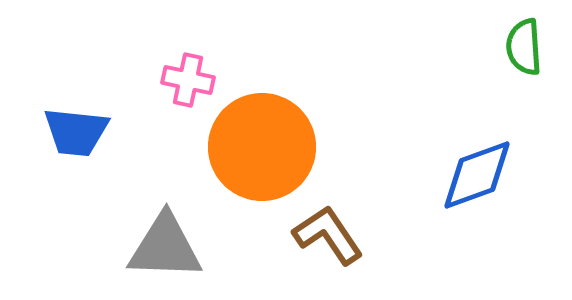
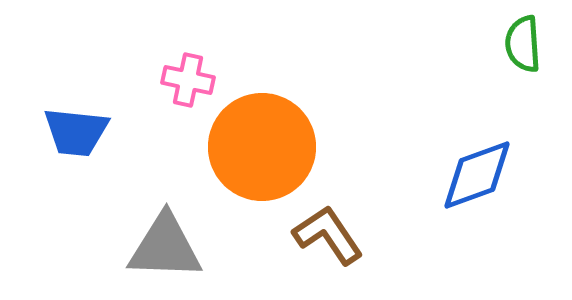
green semicircle: moved 1 px left, 3 px up
